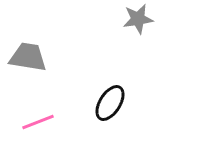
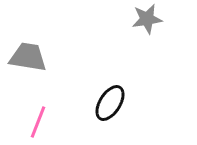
gray star: moved 9 px right
pink line: rotated 48 degrees counterclockwise
